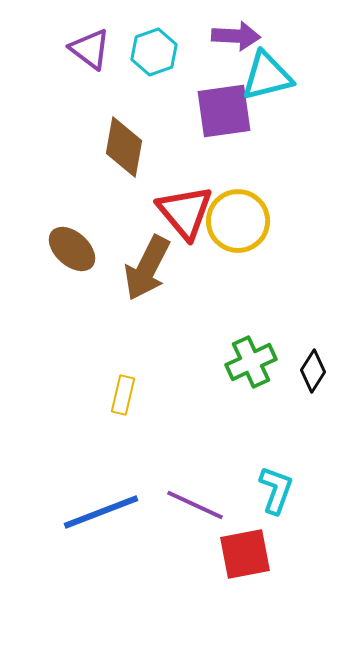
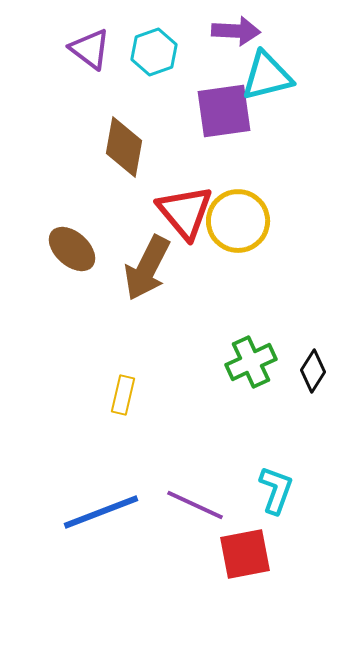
purple arrow: moved 5 px up
